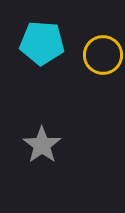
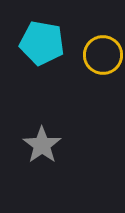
cyan pentagon: rotated 6 degrees clockwise
